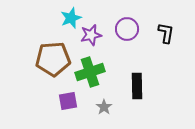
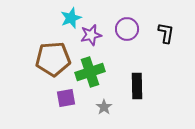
purple square: moved 2 px left, 3 px up
